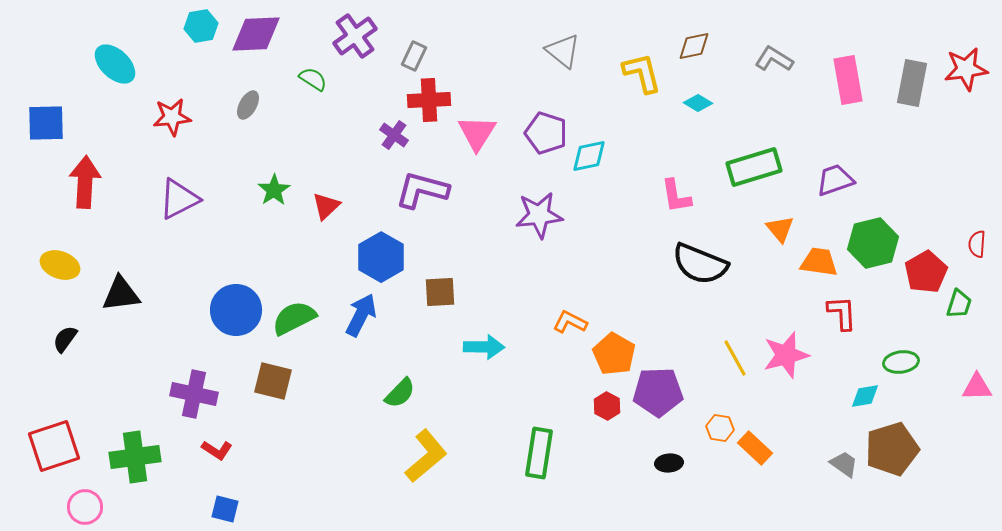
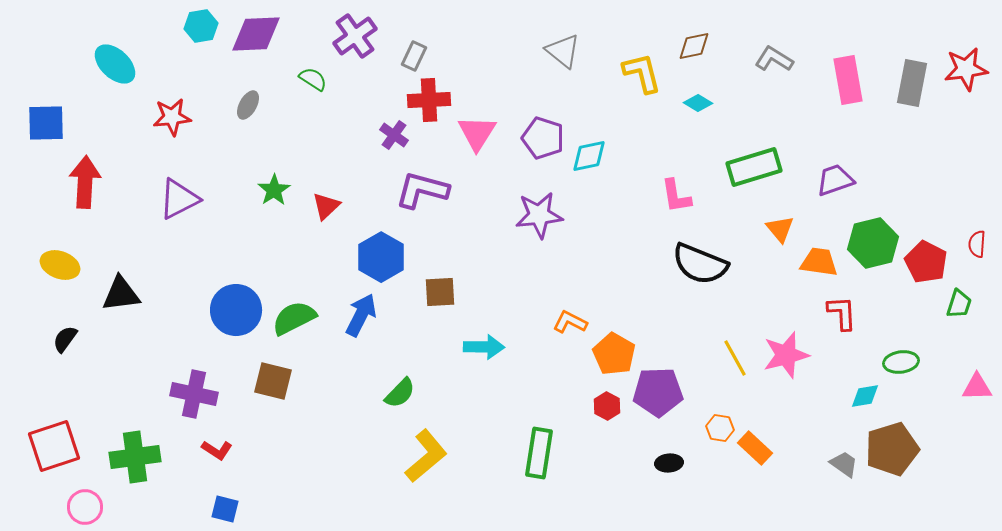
purple pentagon at (546, 133): moved 3 px left, 5 px down
red pentagon at (926, 272): moved 10 px up; rotated 15 degrees counterclockwise
